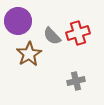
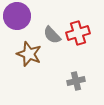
purple circle: moved 1 px left, 5 px up
gray semicircle: moved 1 px up
brown star: rotated 20 degrees counterclockwise
